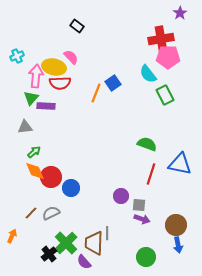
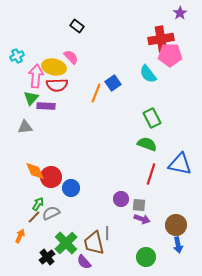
pink pentagon: moved 2 px right, 2 px up
red semicircle: moved 3 px left, 2 px down
green rectangle: moved 13 px left, 23 px down
green arrow: moved 4 px right, 52 px down; rotated 16 degrees counterclockwise
purple circle: moved 3 px down
brown line: moved 3 px right, 4 px down
orange arrow: moved 8 px right
brown trapezoid: rotated 15 degrees counterclockwise
black cross: moved 2 px left, 3 px down
